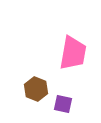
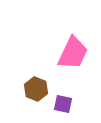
pink trapezoid: rotated 15 degrees clockwise
